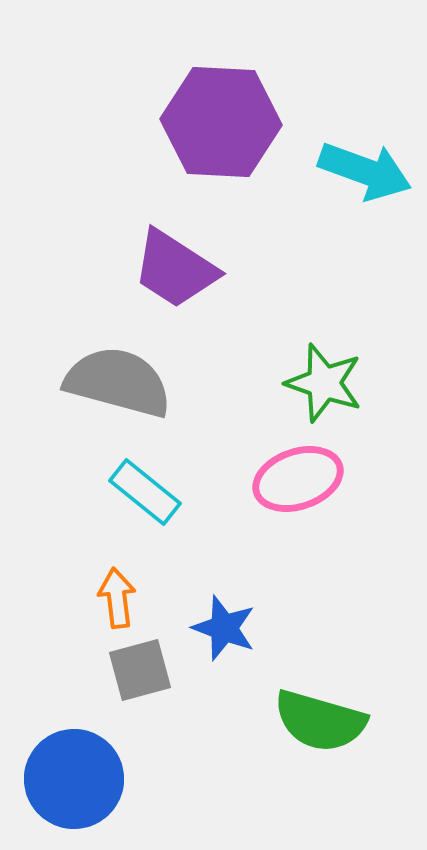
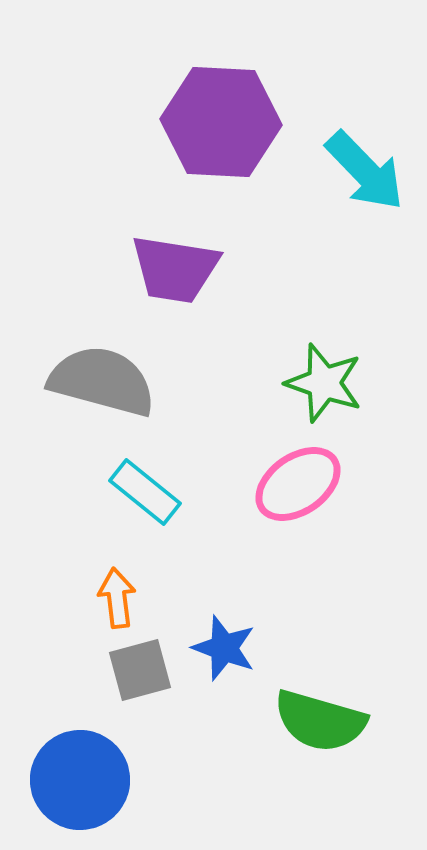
cyan arrow: rotated 26 degrees clockwise
purple trapezoid: rotated 24 degrees counterclockwise
gray semicircle: moved 16 px left, 1 px up
pink ellipse: moved 5 px down; rotated 16 degrees counterclockwise
blue star: moved 20 px down
blue circle: moved 6 px right, 1 px down
